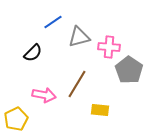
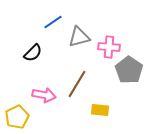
yellow pentagon: moved 1 px right, 2 px up
